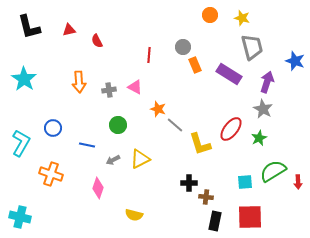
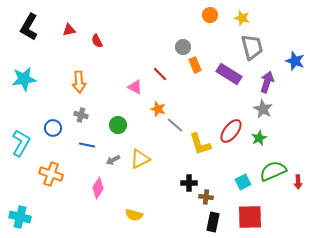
black L-shape: rotated 44 degrees clockwise
red line: moved 11 px right, 19 px down; rotated 49 degrees counterclockwise
cyan star: rotated 30 degrees clockwise
gray cross: moved 28 px left, 25 px down; rotated 24 degrees clockwise
red ellipse: moved 2 px down
green semicircle: rotated 8 degrees clockwise
cyan square: moved 2 px left; rotated 21 degrees counterclockwise
pink diamond: rotated 15 degrees clockwise
black rectangle: moved 2 px left, 1 px down
